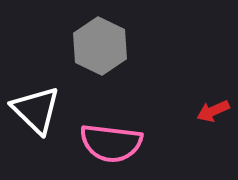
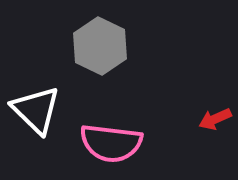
red arrow: moved 2 px right, 8 px down
